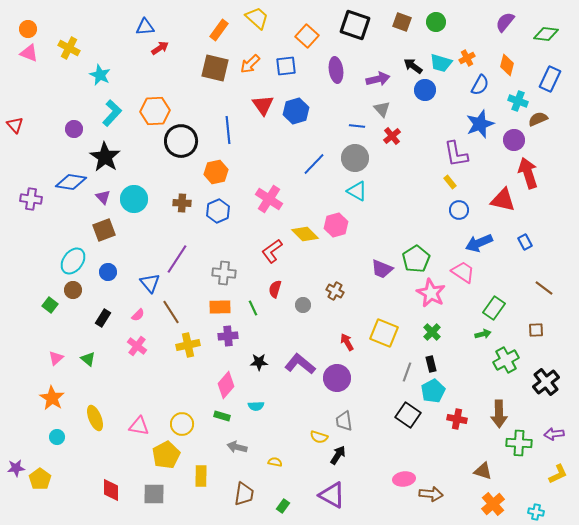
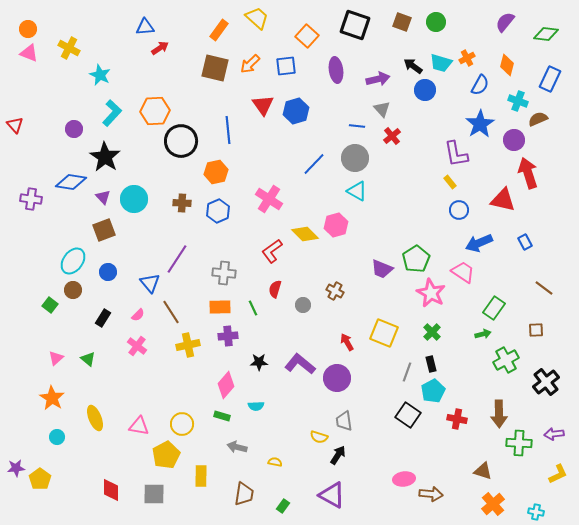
blue star at (480, 124): rotated 12 degrees counterclockwise
